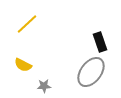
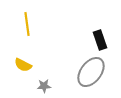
yellow line: rotated 55 degrees counterclockwise
black rectangle: moved 2 px up
